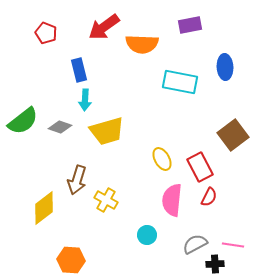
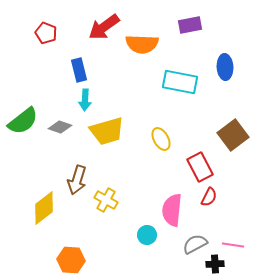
yellow ellipse: moved 1 px left, 20 px up
pink semicircle: moved 10 px down
